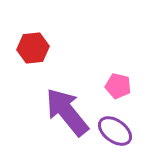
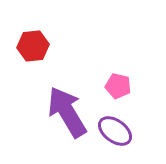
red hexagon: moved 2 px up
purple arrow: rotated 8 degrees clockwise
